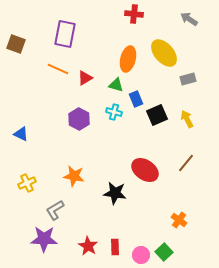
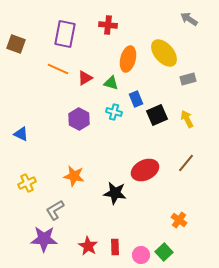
red cross: moved 26 px left, 11 px down
green triangle: moved 5 px left, 2 px up
red ellipse: rotated 60 degrees counterclockwise
